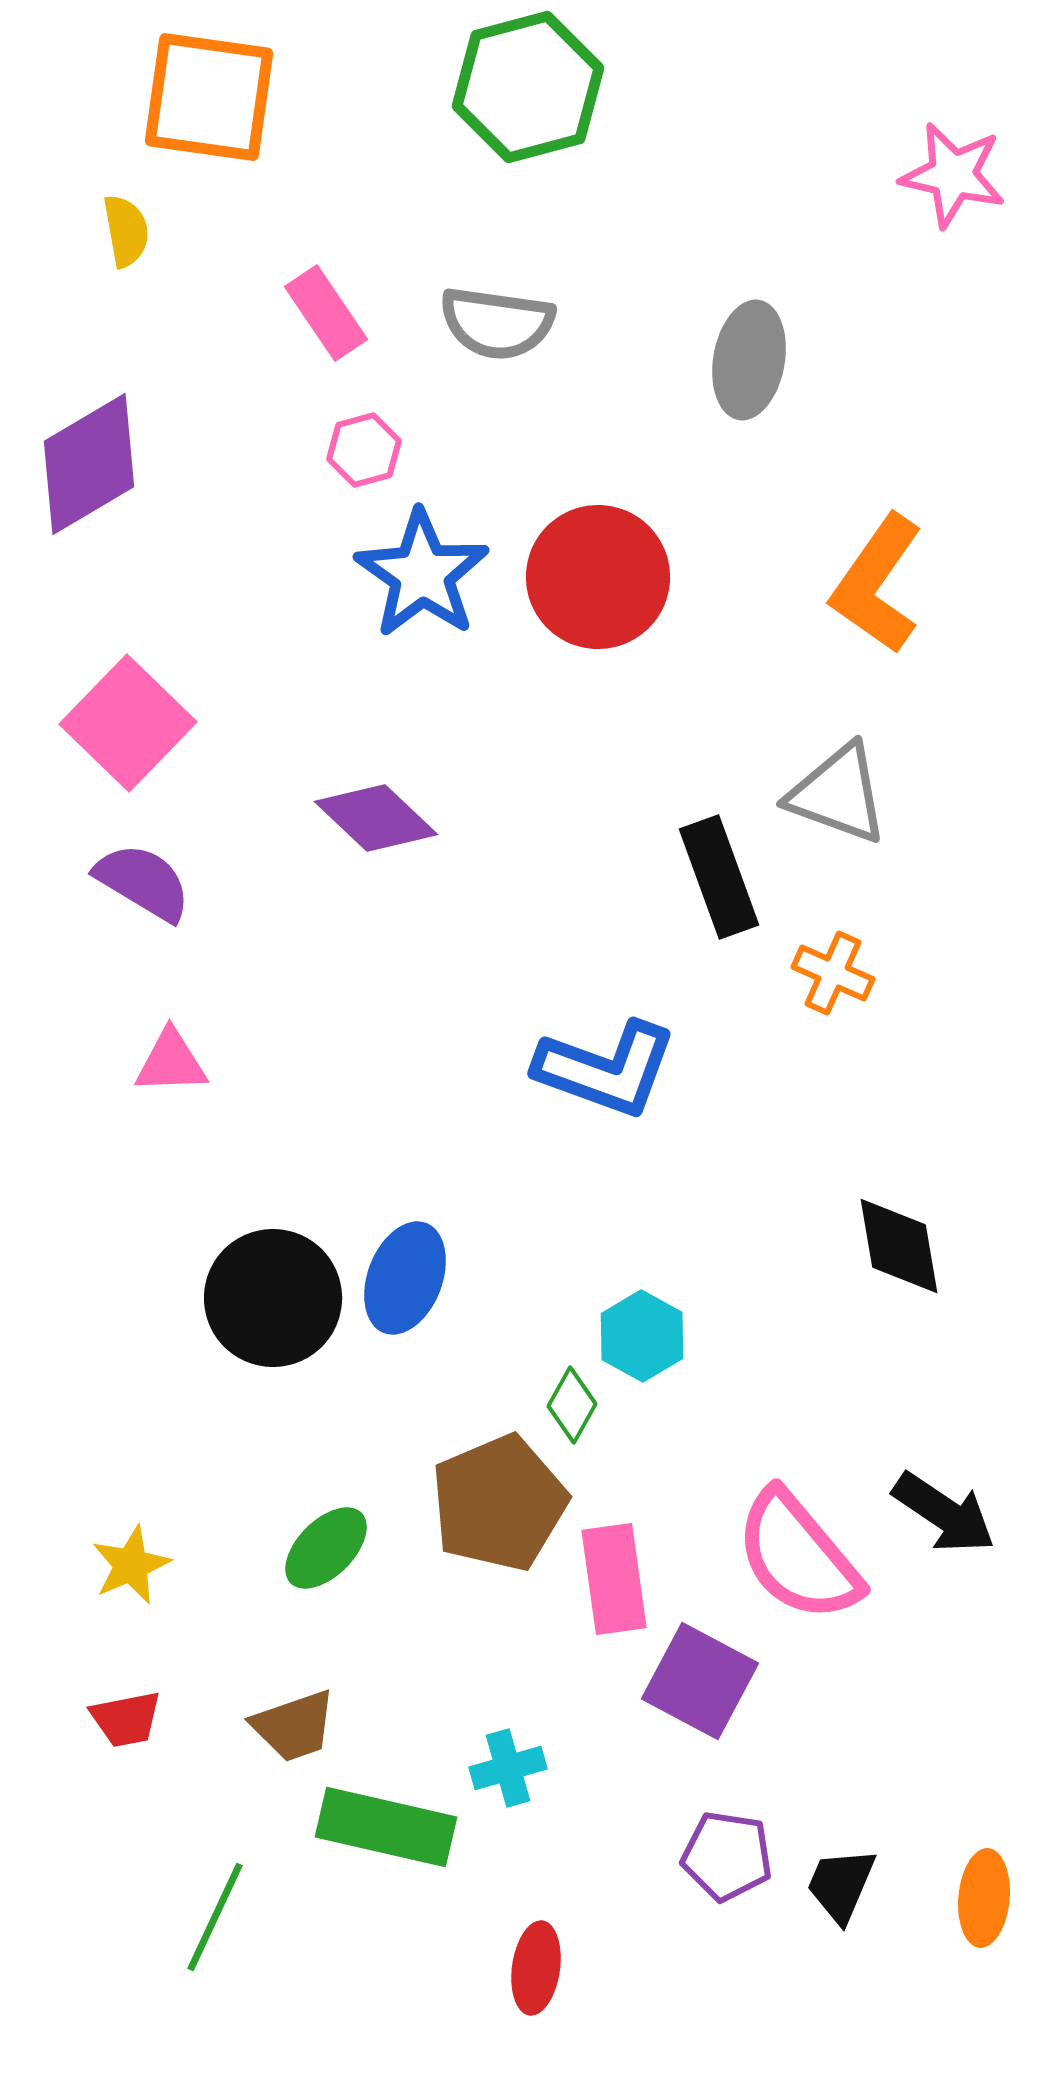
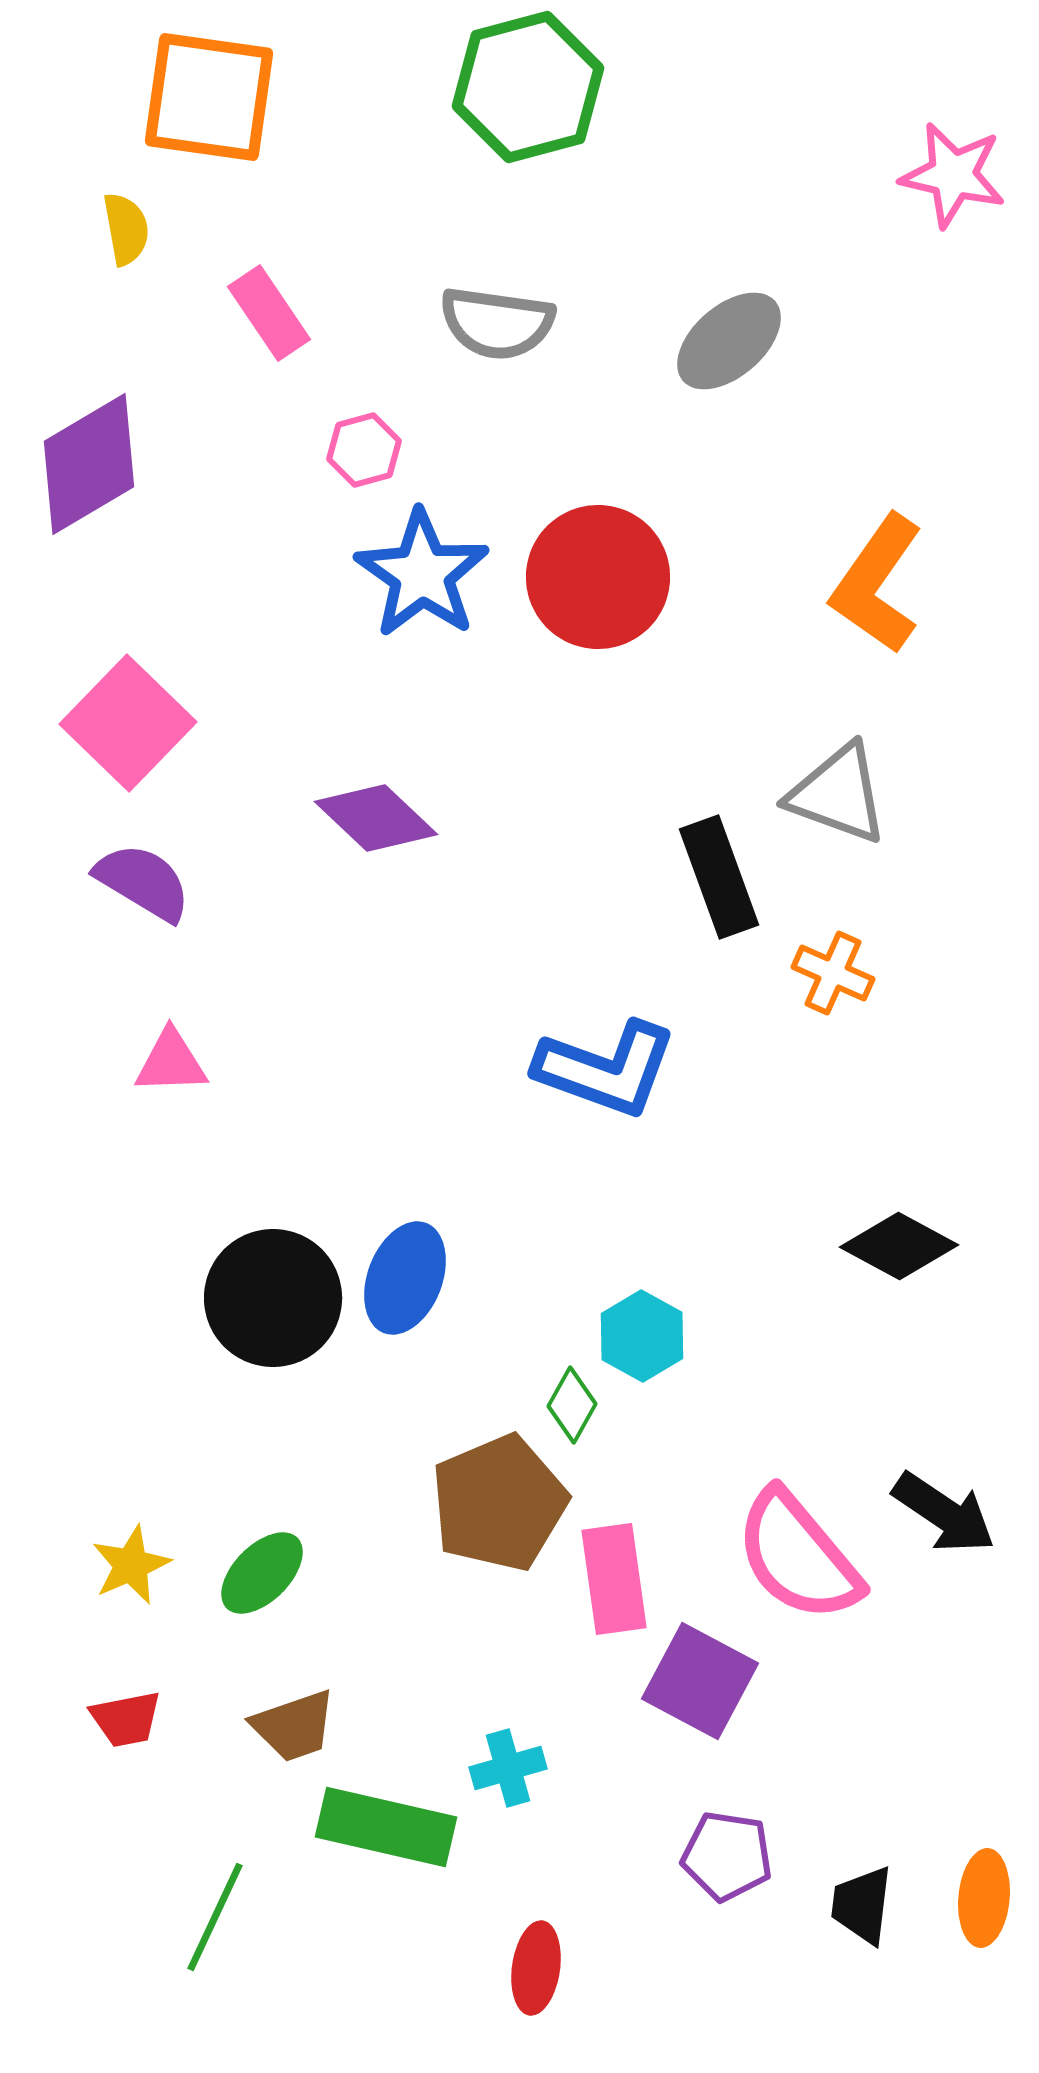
yellow semicircle at (126, 231): moved 2 px up
pink rectangle at (326, 313): moved 57 px left
gray ellipse at (749, 360): moved 20 px left, 19 px up; rotated 39 degrees clockwise
black diamond at (899, 1246): rotated 52 degrees counterclockwise
green ellipse at (326, 1548): moved 64 px left, 25 px down
black trapezoid at (841, 1885): moved 21 px right, 20 px down; rotated 16 degrees counterclockwise
